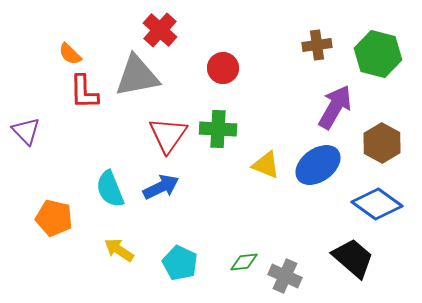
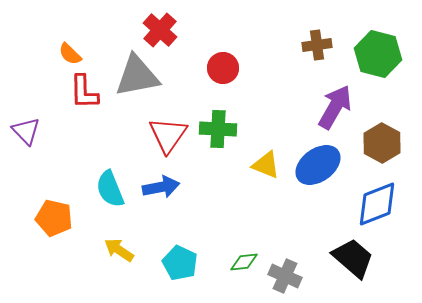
blue arrow: rotated 15 degrees clockwise
blue diamond: rotated 57 degrees counterclockwise
